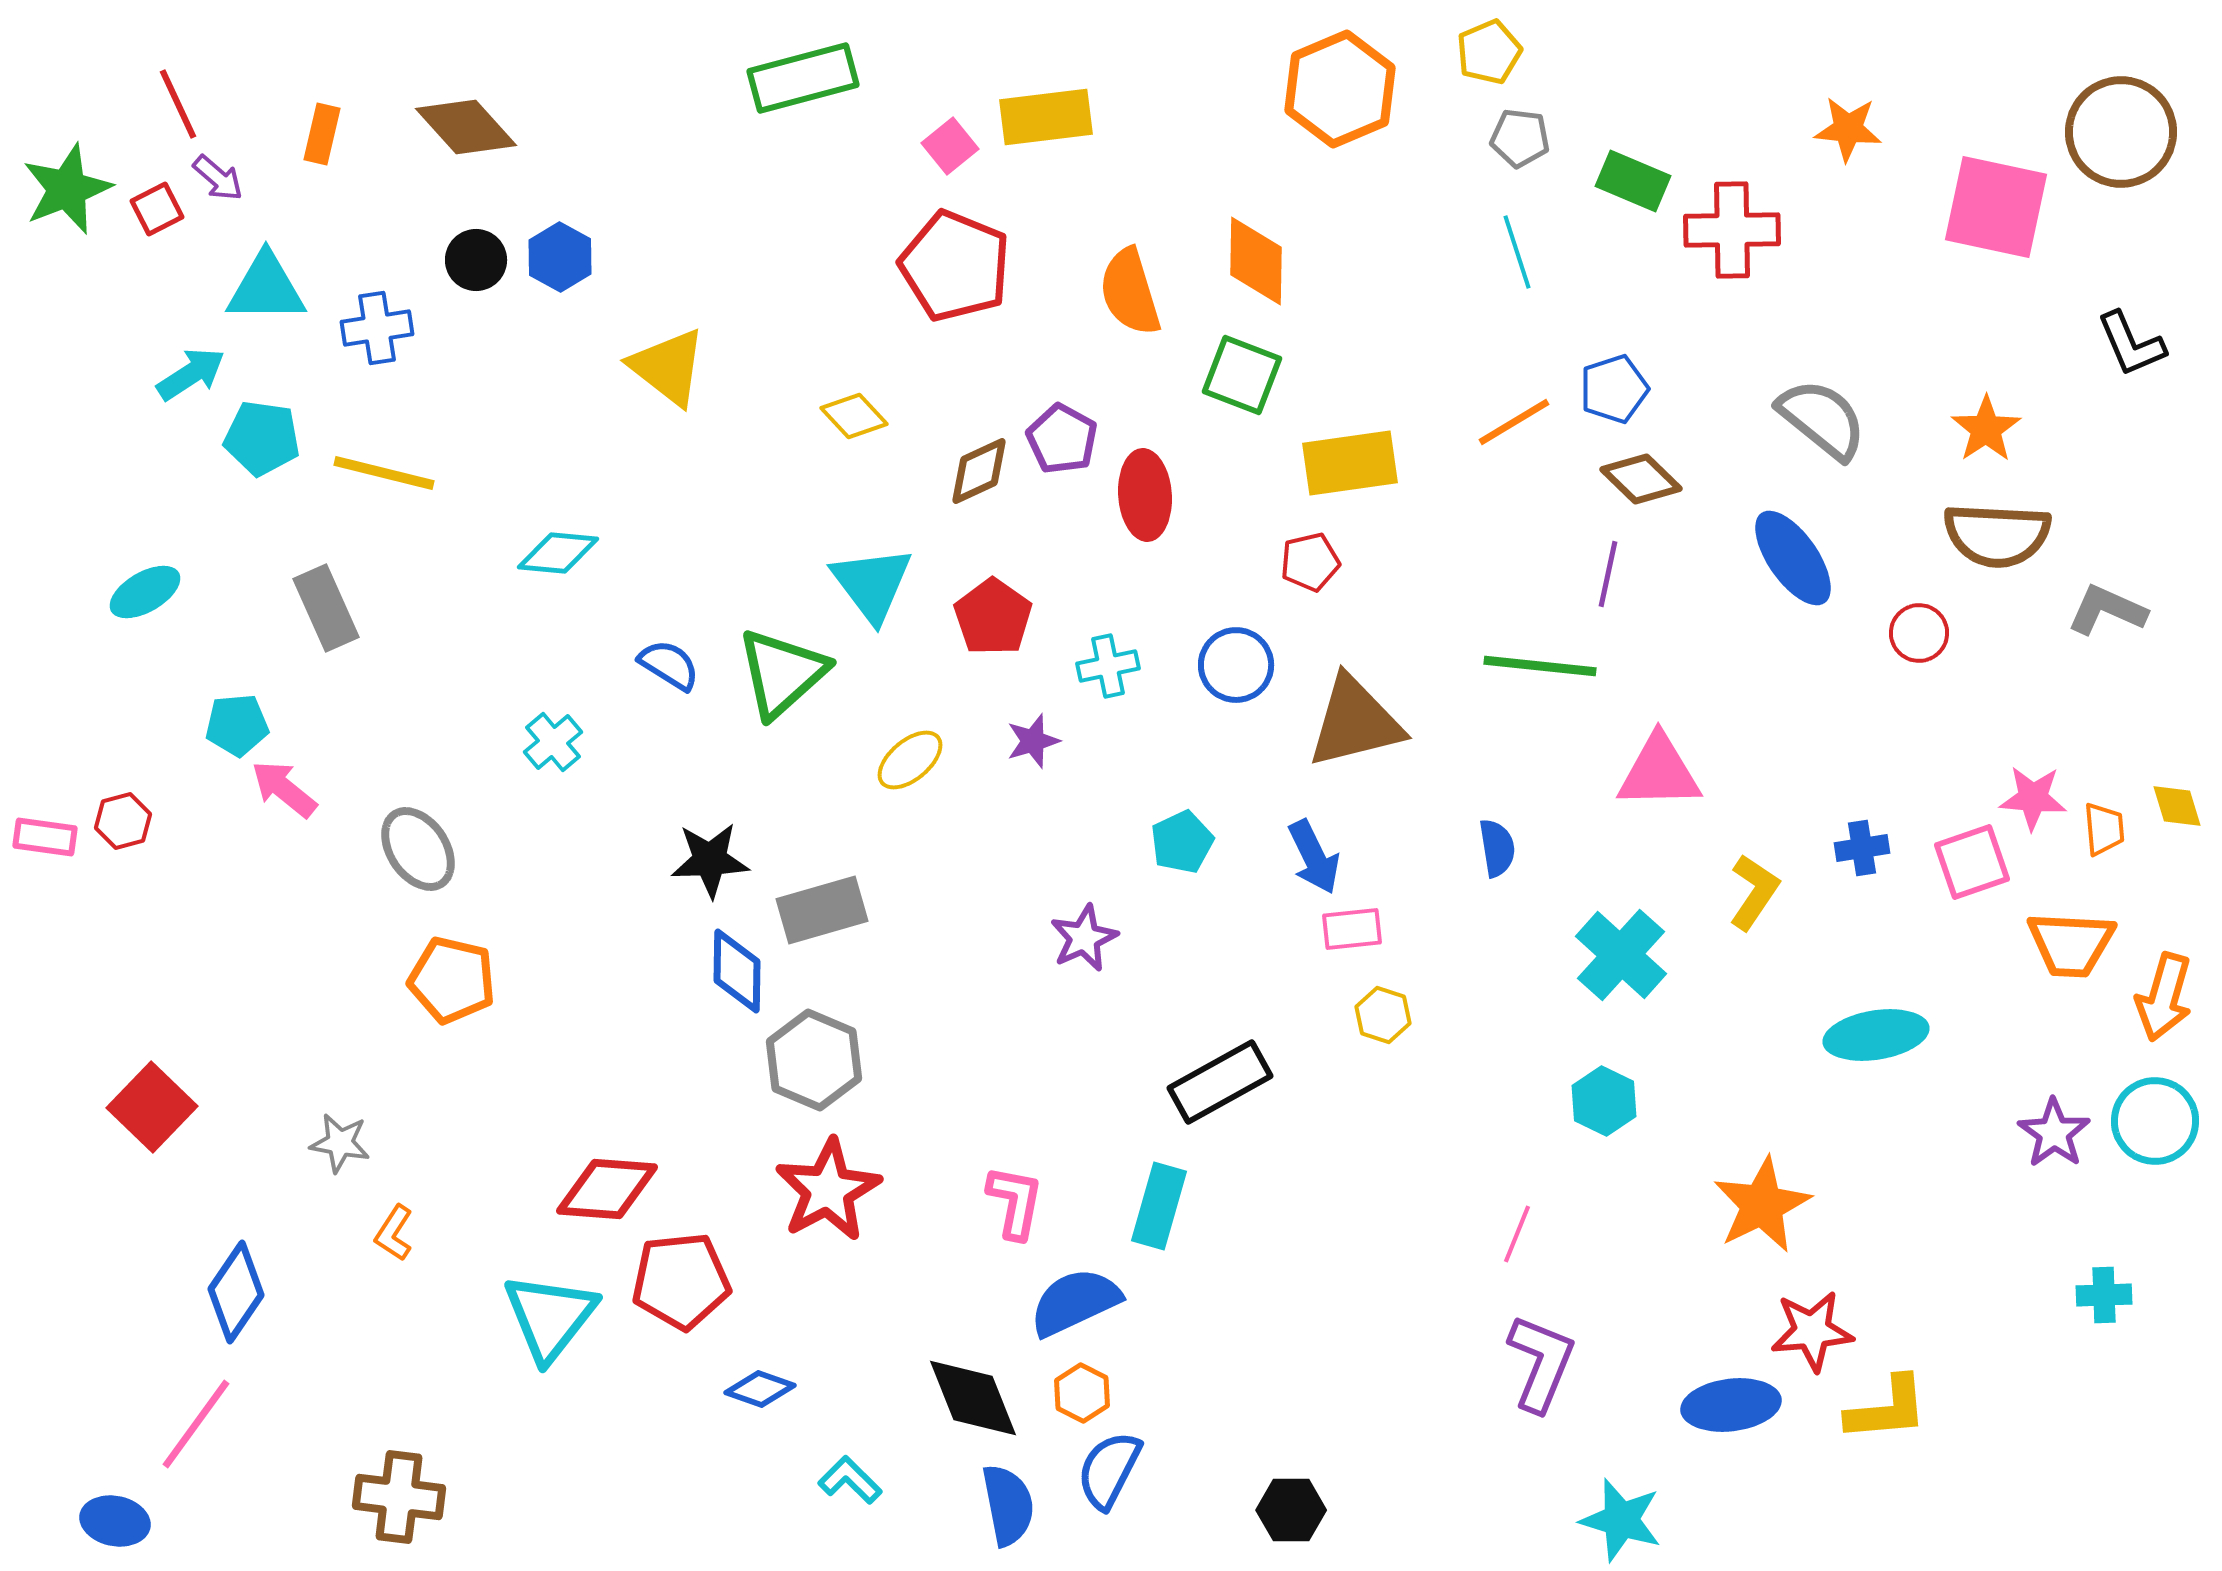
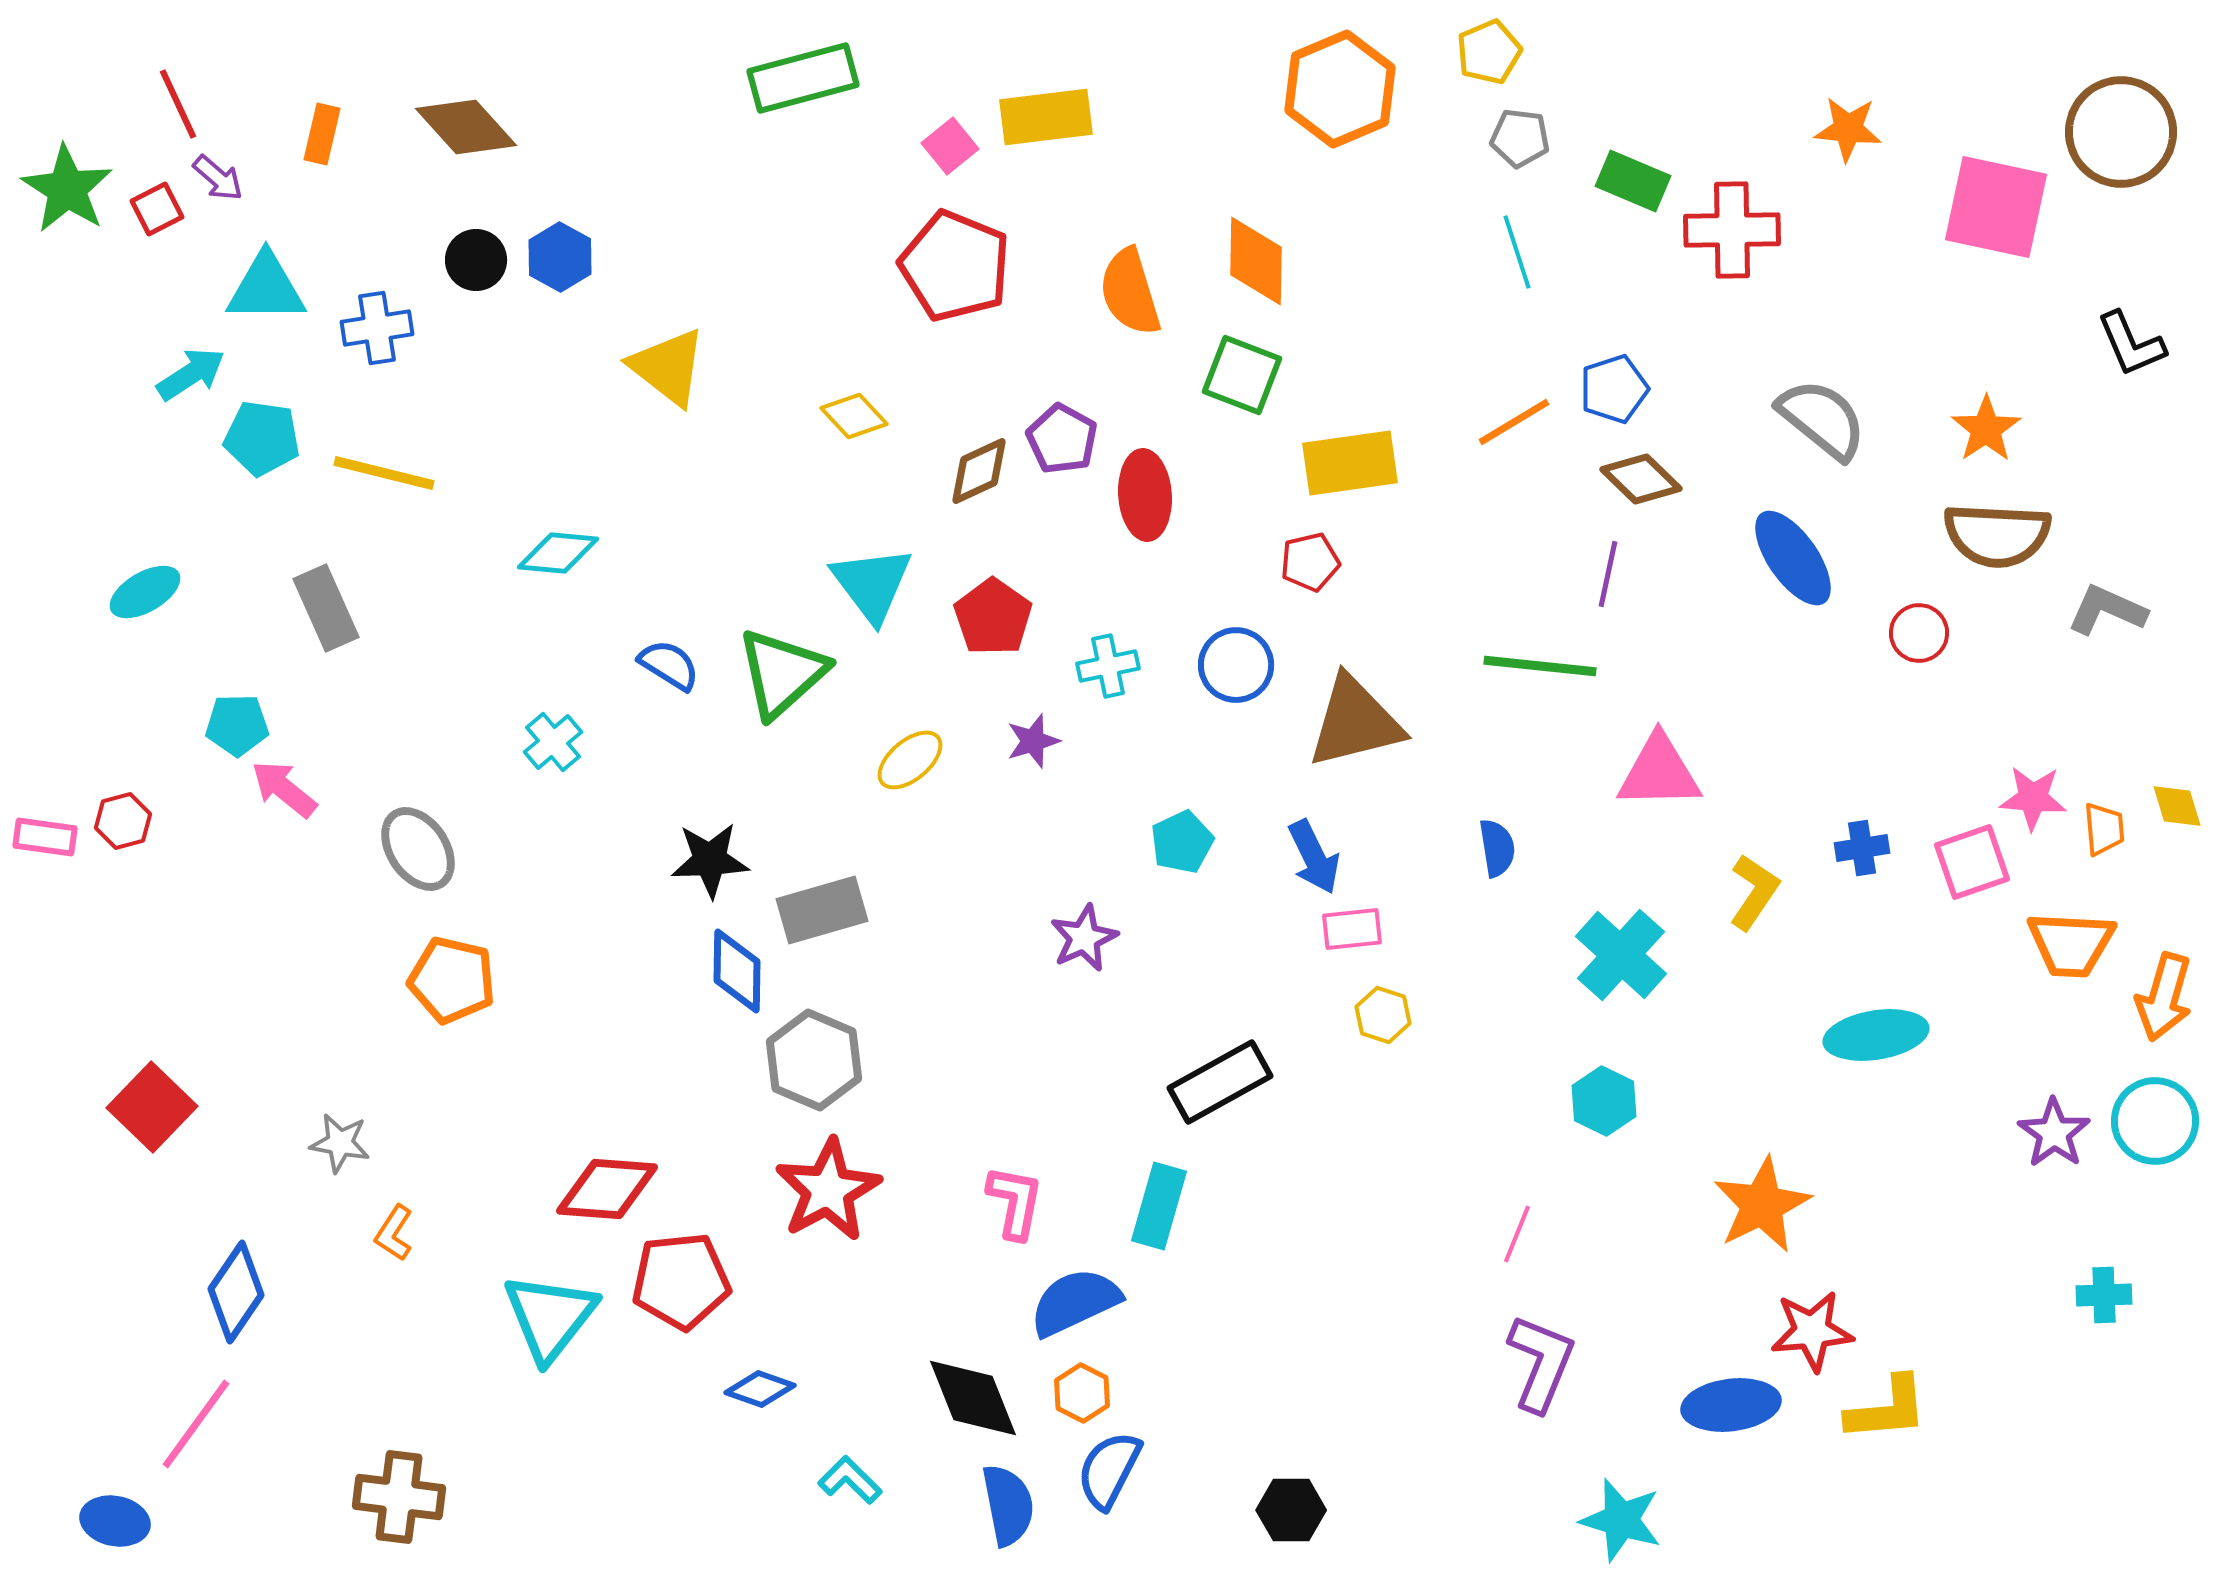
green star at (67, 189): rotated 18 degrees counterclockwise
cyan pentagon at (237, 725): rotated 4 degrees clockwise
